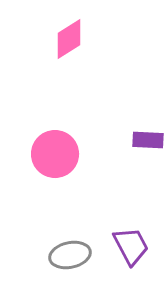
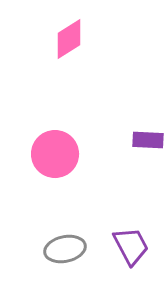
gray ellipse: moved 5 px left, 6 px up
